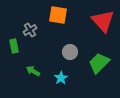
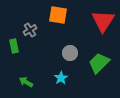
red triangle: rotated 15 degrees clockwise
gray circle: moved 1 px down
green arrow: moved 7 px left, 11 px down
